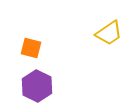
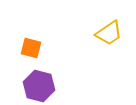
purple hexagon: moved 2 px right; rotated 12 degrees counterclockwise
